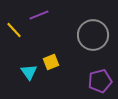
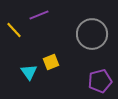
gray circle: moved 1 px left, 1 px up
